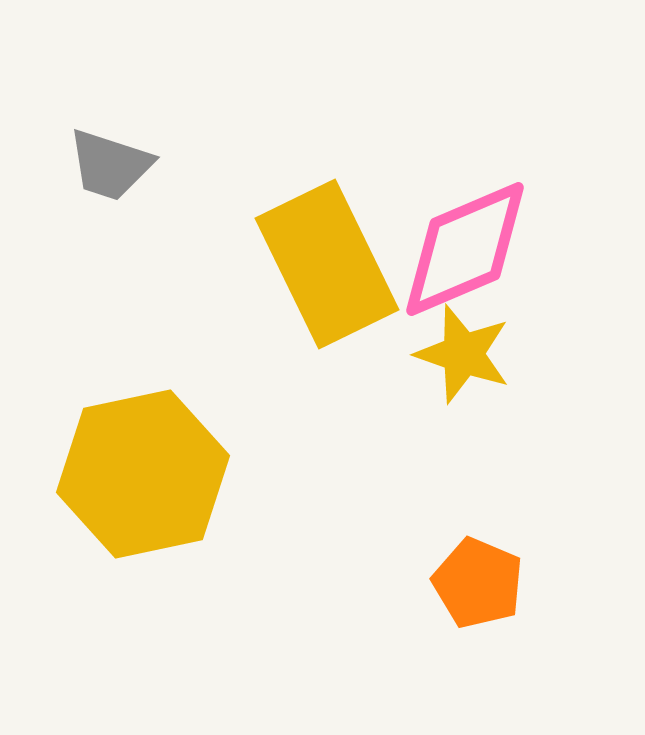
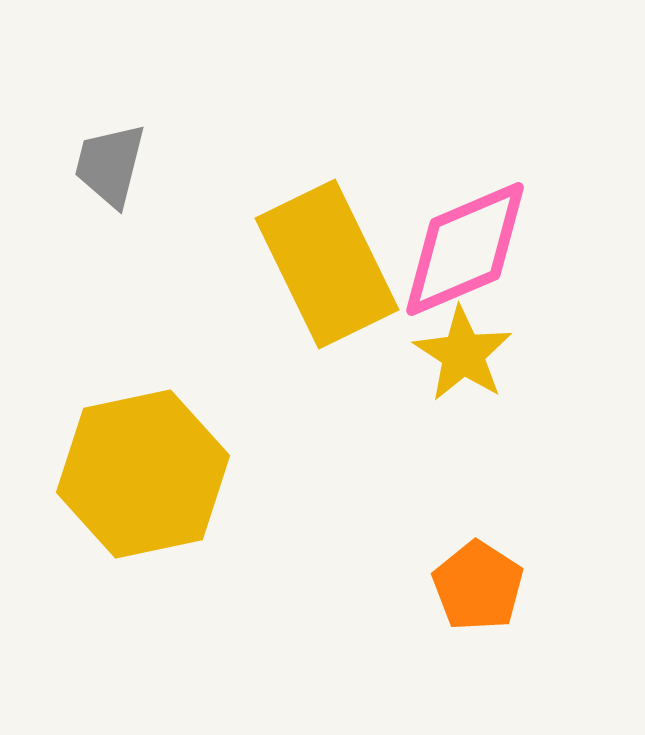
gray trapezoid: rotated 86 degrees clockwise
yellow star: rotated 14 degrees clockwise
orange pentagon: moved 3 px down; rotated 10 degrees clockwise
